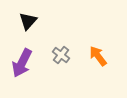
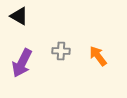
black triangle: moved 9 px left, 5 px up; rotated 42 degrees counterclockwise
gray cross: moved 4 px up; rotated 36 degrees counterclockwise
